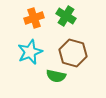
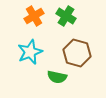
orange cross: moved 2 px up; rotated 12 degrees counterclockwise
brown hexagon: moved 4 px right
green semicircle: moved 1 px right, 1 px down
